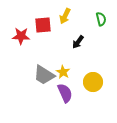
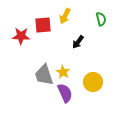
gray trapezoid: rotated 40 degrees clockwise
